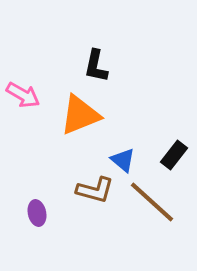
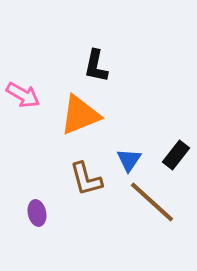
black rectangle: moved 2 px right
blue triangle: moved 6 px right; rotated 24 degrees clockwise
brown L-shape: moved 9 px left, 11 px up; rotated 60 degrees clockwise
